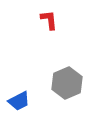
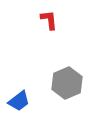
blue trapezoid: rotated 10 degrees counterclockwise
